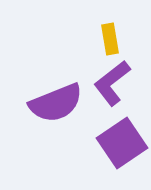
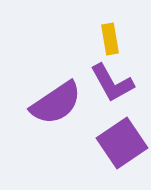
purple L-shape: rotated 81 degrees counterclockwise
purple semicircle: rotated 12 degrees counterclockwise
